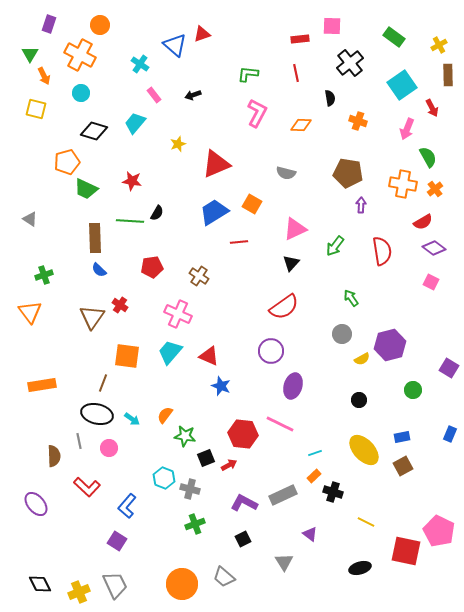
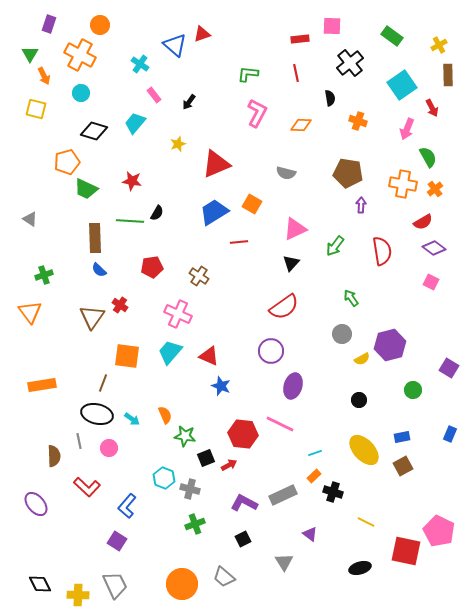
green rectangle at (394, 37): moved 2 px left, 1 px up
black arrow at (193, 95): moved 4 px left, 7 px down; rotated 35 degrees counterclockwise
orange semicircle at (165, 415): rotated 120 degrees clockwise
yellow cross at (79, 592): moved 1 px left, 3 px down; rotated 25 degrees clockwise
